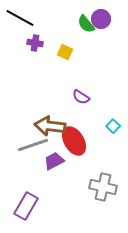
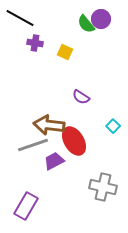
brown arrow: moved 1 px left, 1 px up
